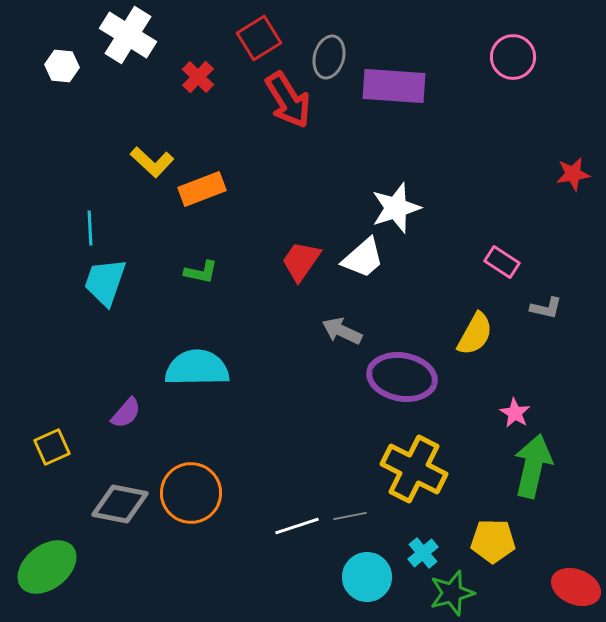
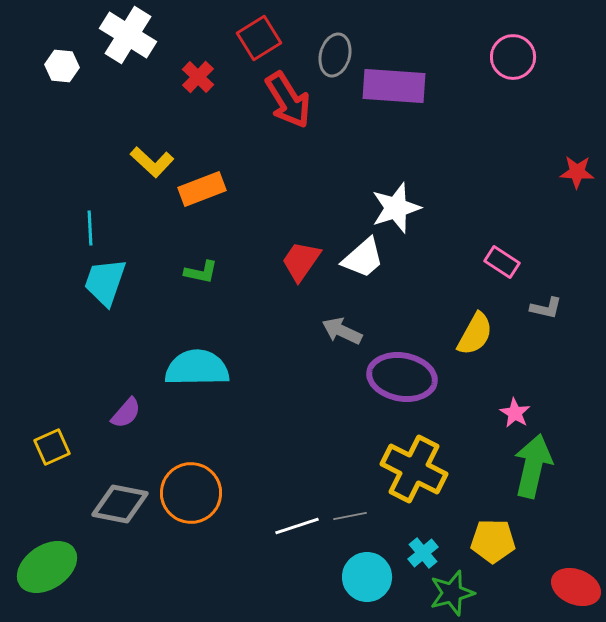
gray ellipse: moved 6 px right, 2 px up
red star: moved 4 px right, 2 px up; rotated 12 degrees clockwise
green ellipse: rotated 4 degrees clockwise
